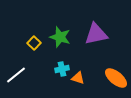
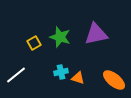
yellow square: rotated 16 degrees clockwise
cyan cross: moved 1 px left, 3 px down
orange ellipse: moved 2 px left, 2 px down
